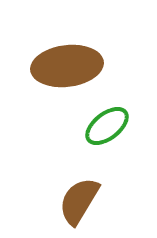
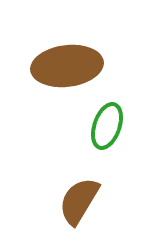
green ellipse: rotated 33 degrees counterclockwise
